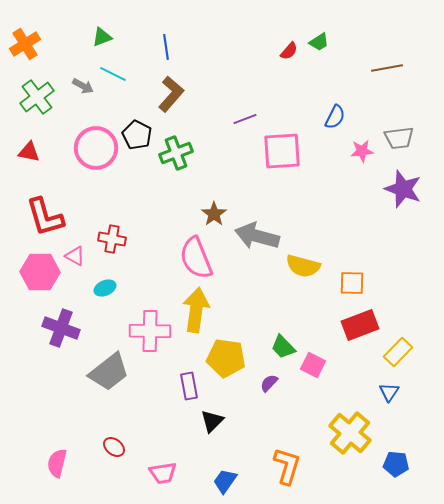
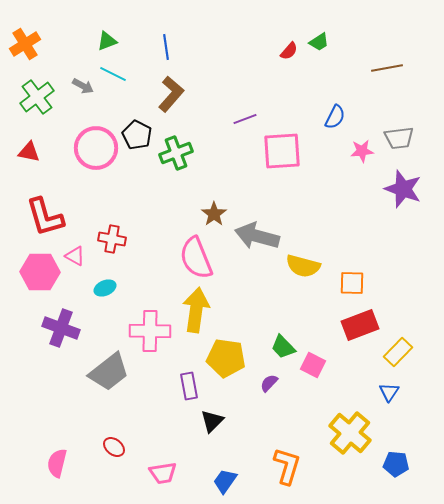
green triangle at (102, 37): moved 5 px right, 4 px down
